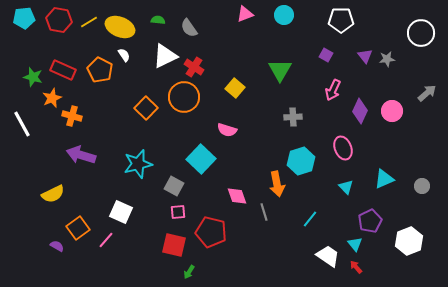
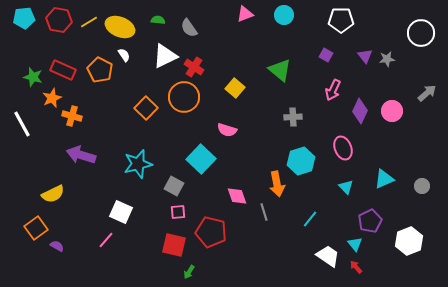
green triangle at (280, 70): rotated 20 degrees counterclockwise
orange square at (78, 228): moved 42 px left
